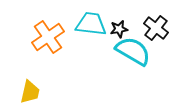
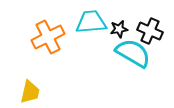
cyan trapezoid: moved 2 px up; rotated 12 degrees counterclockwise
black cross: moved 6 px left, 3 px down; rotated 15 degrees counterclockwise
orange cross: rotated 8 degrees clockwise
cyan semicircle: moved 2 px down
